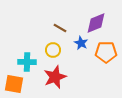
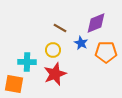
red star: moved 3 px up
